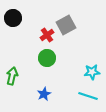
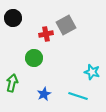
red cross: moved 1 px left, 1 px up; rotated 24 degrees clockwise
green circle: moved 13 px left
cyan star: rotated 21 degrees clockwise
green arrow: moved 7 px down
cyan line: moved 10 px left
